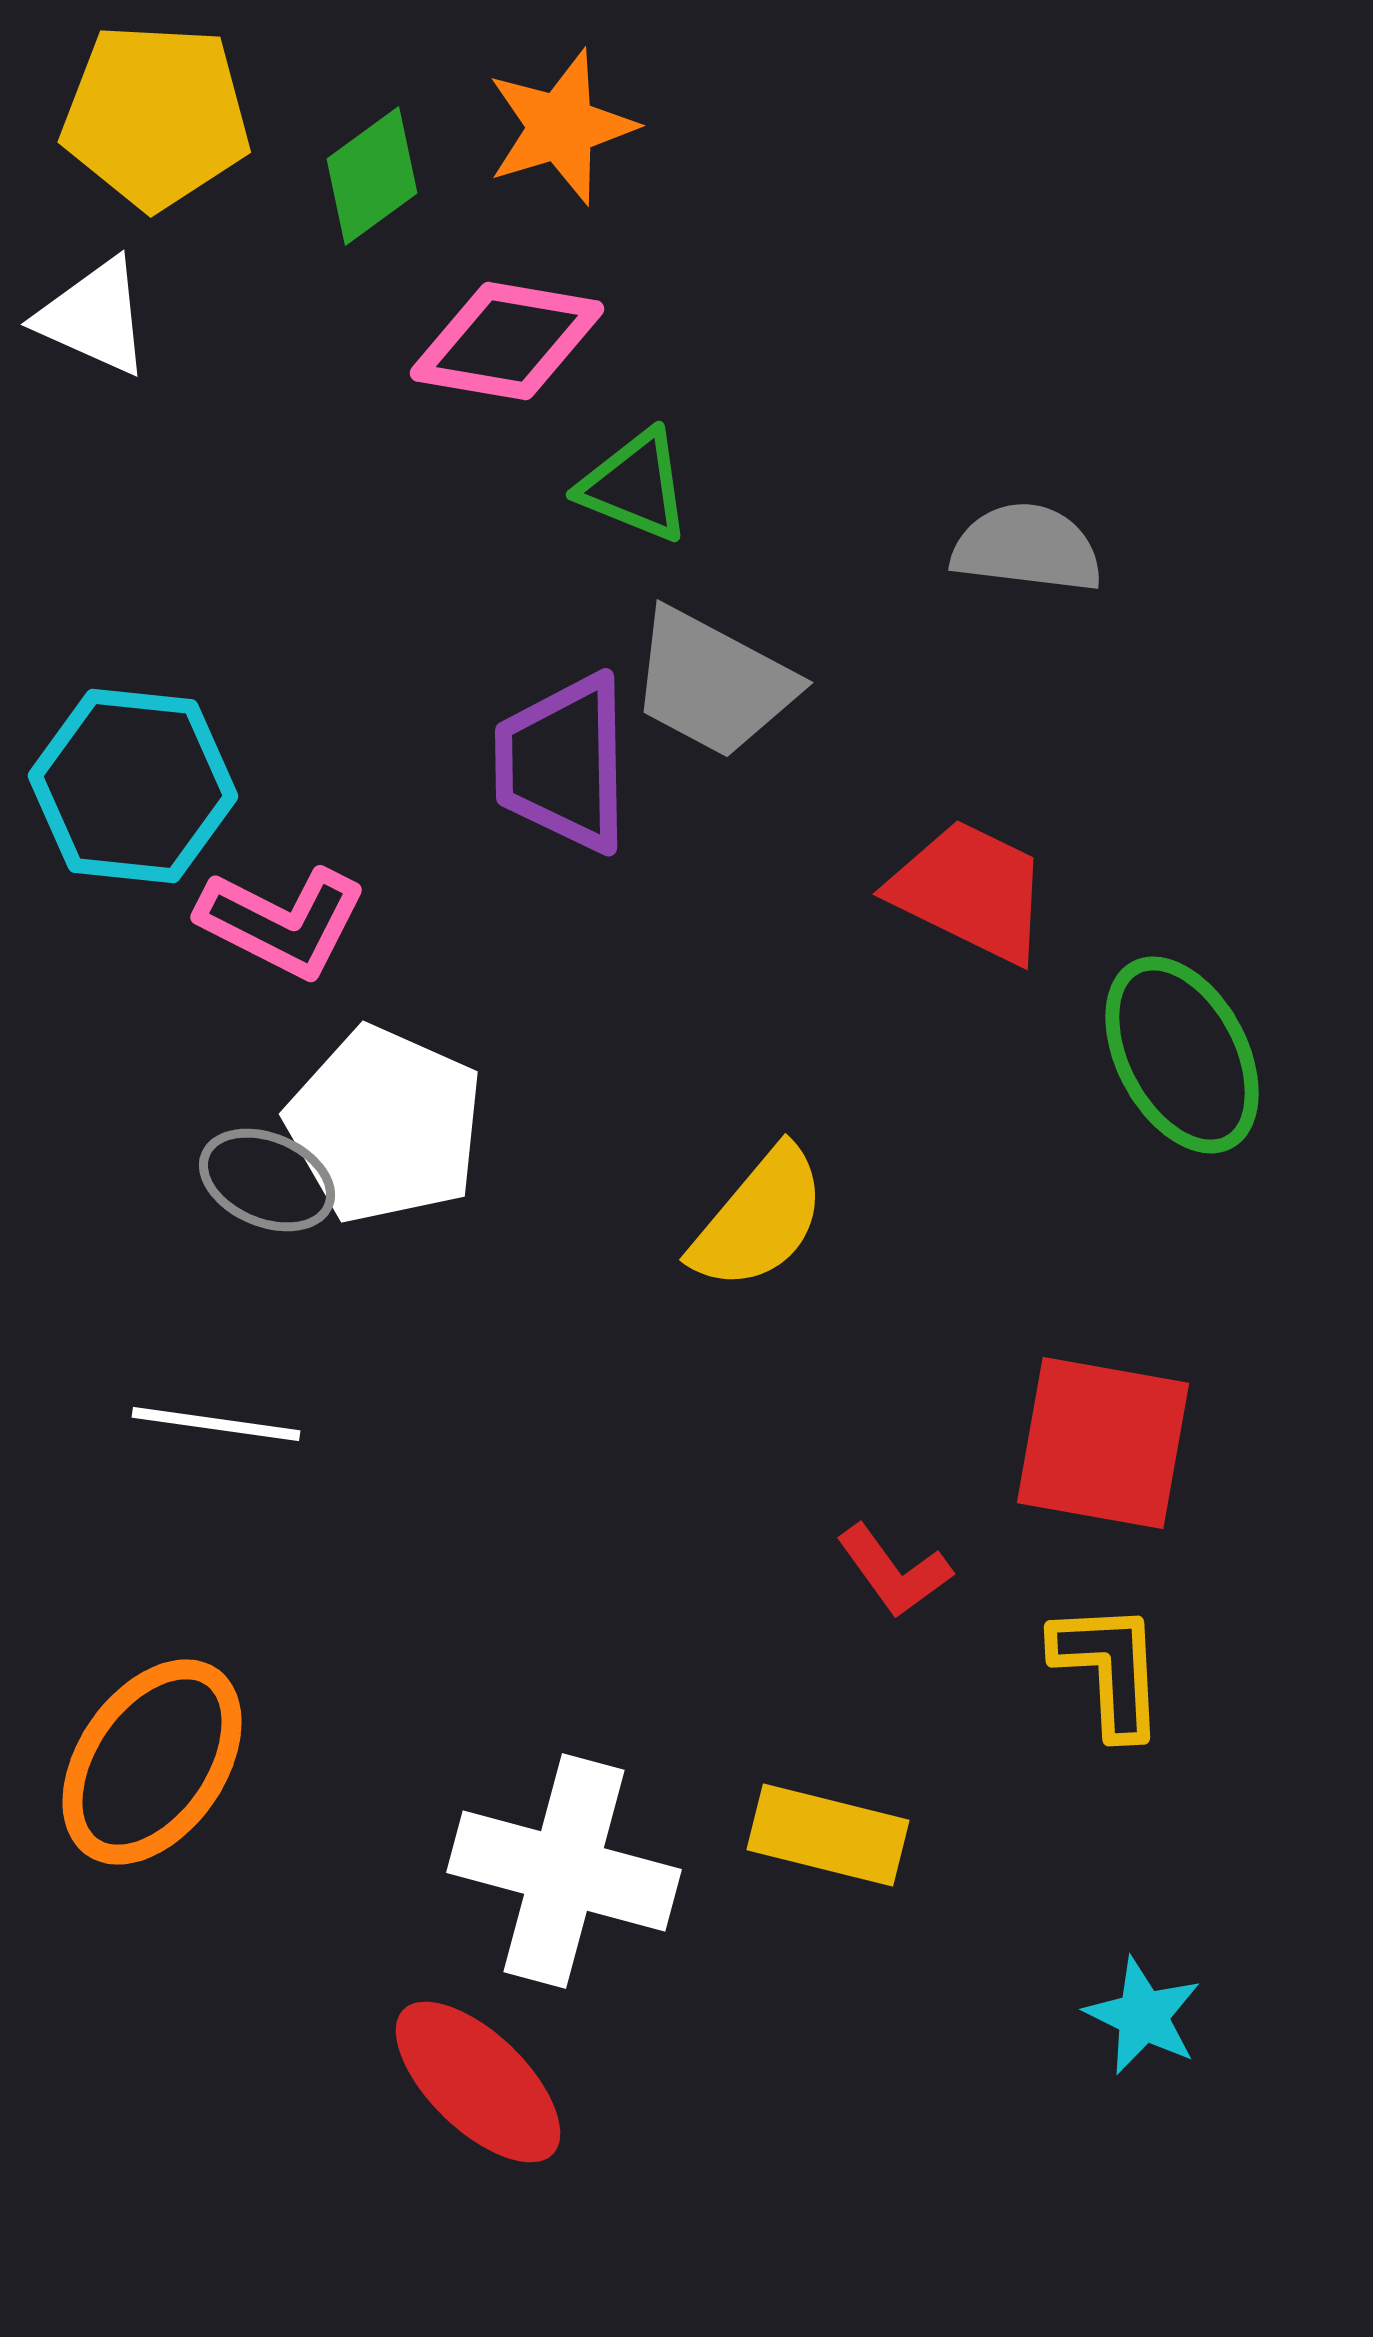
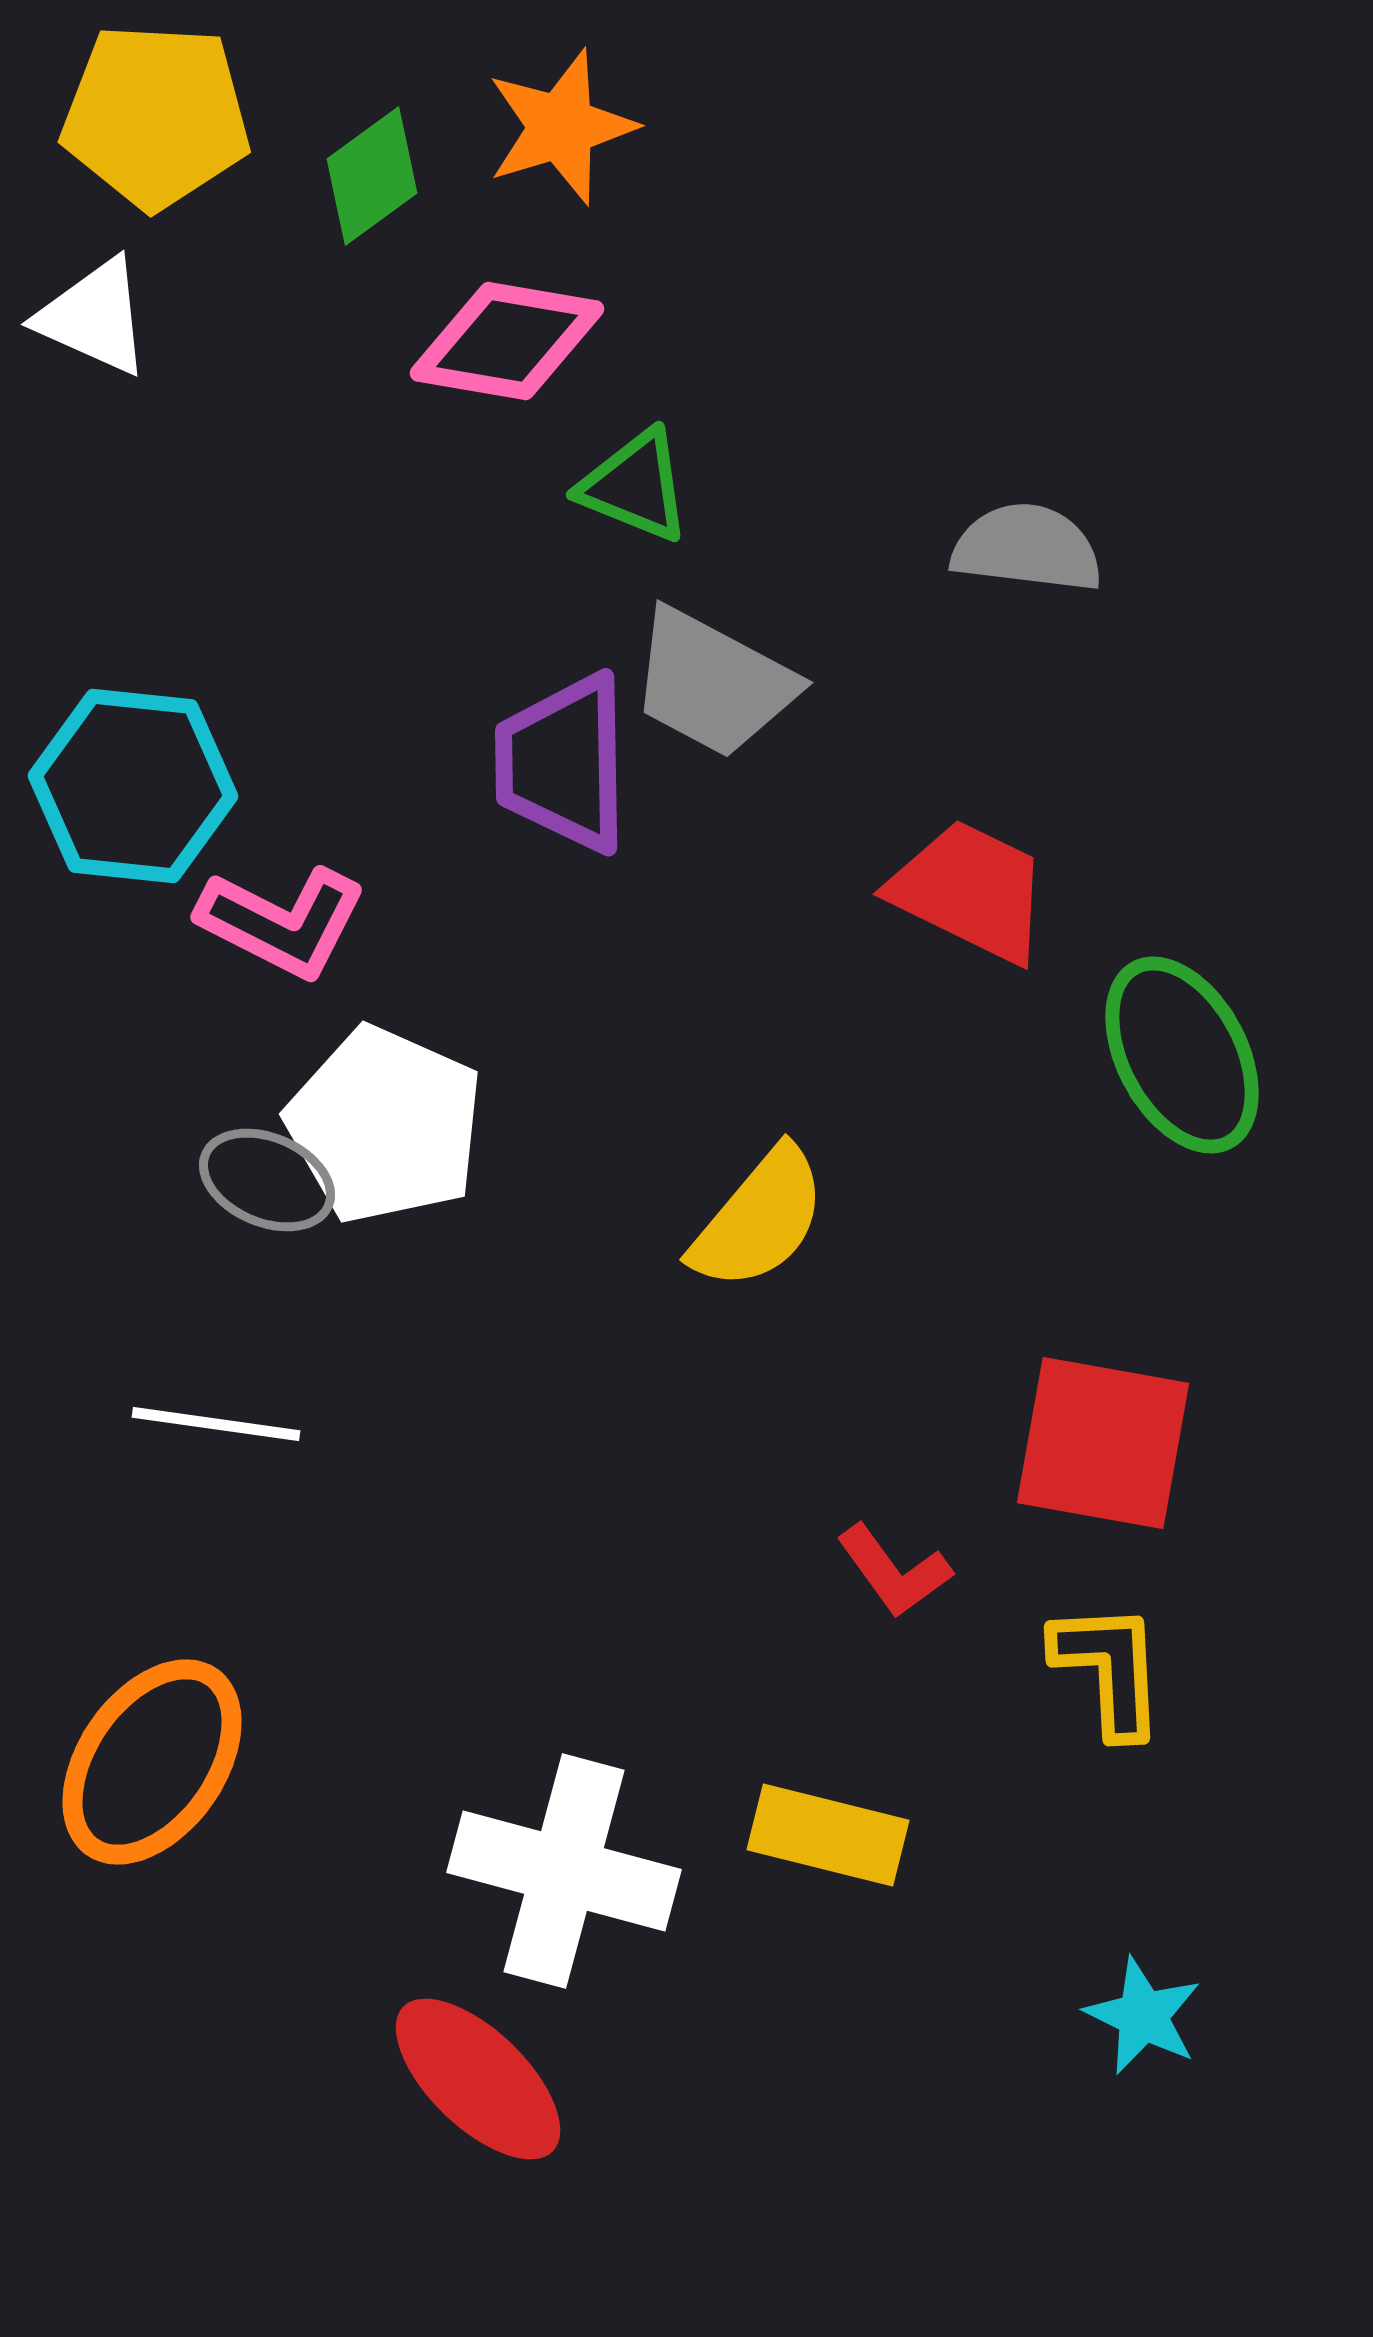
red ellipse: moved 3 px up
